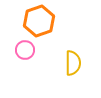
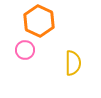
orange hexagon: rotated 16 degrees counterclockwise
